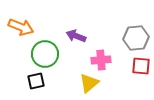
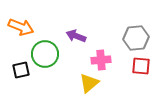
black square: moved 15 px left, 11 px up
